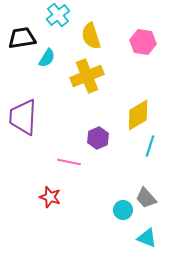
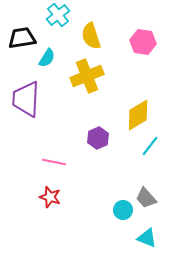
purple trapezoid: moved 3 px right, 18 px up
cyan line: rotated 20 degrees clockwise
pink line: moved 15 px left
